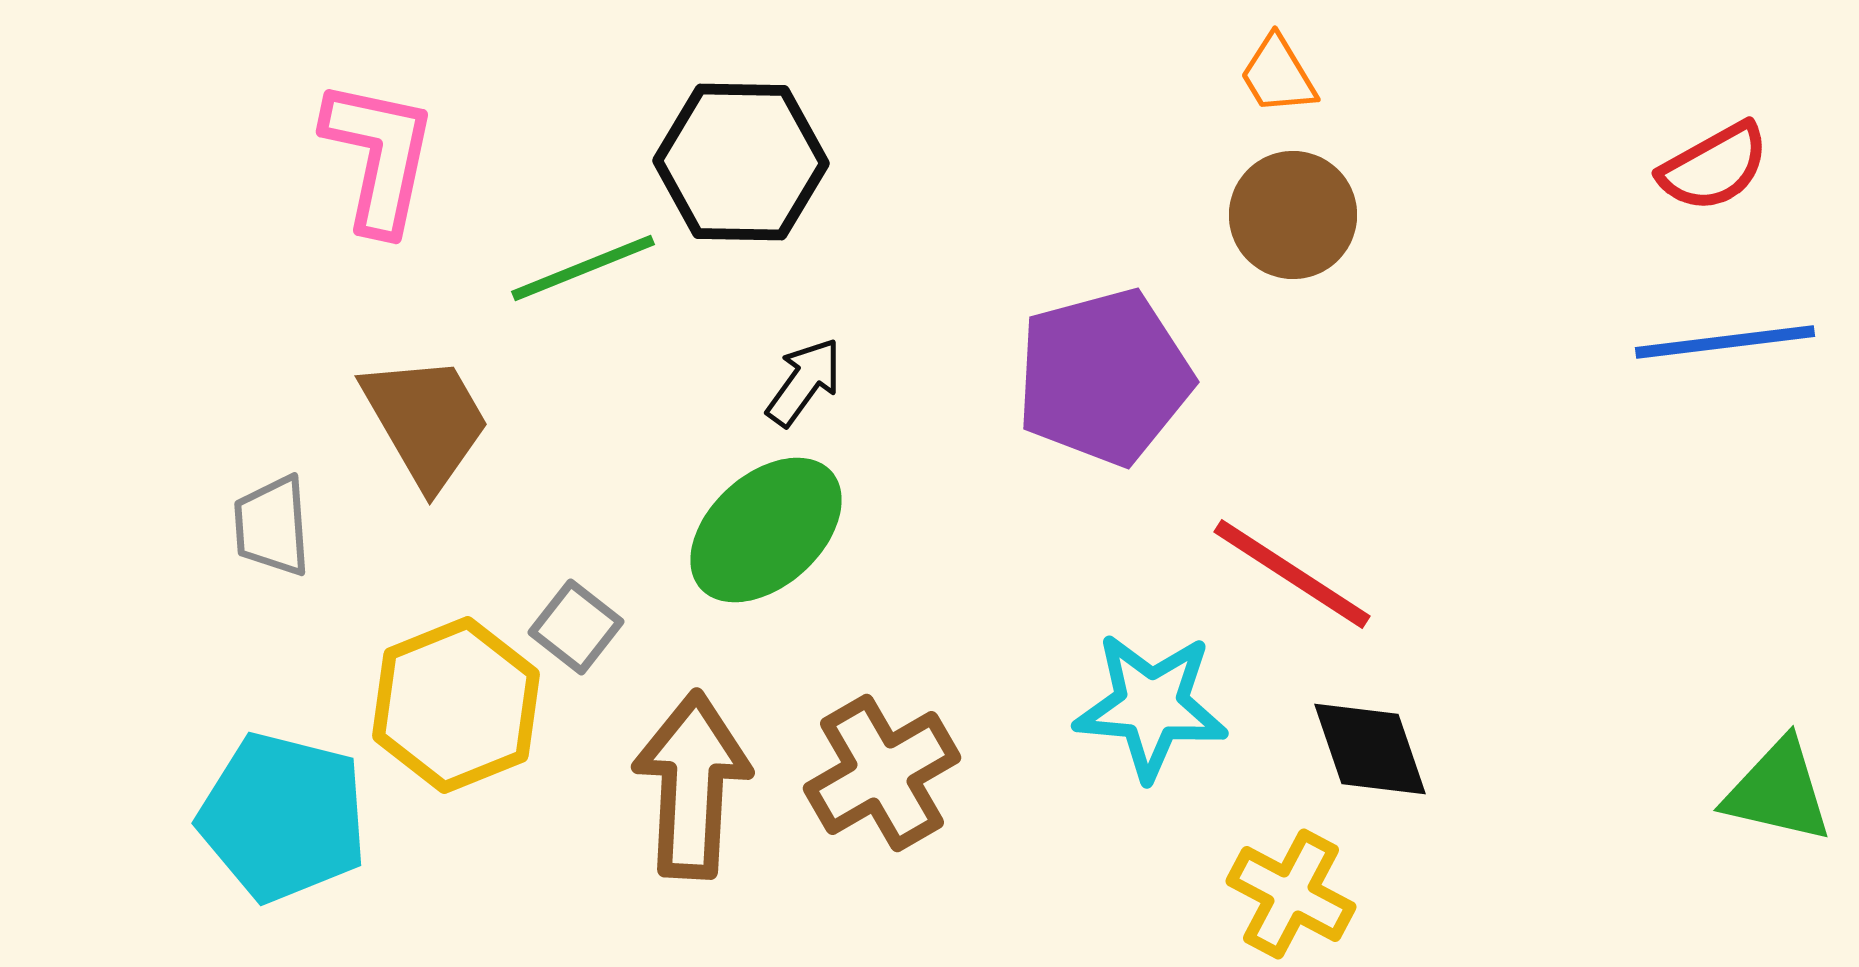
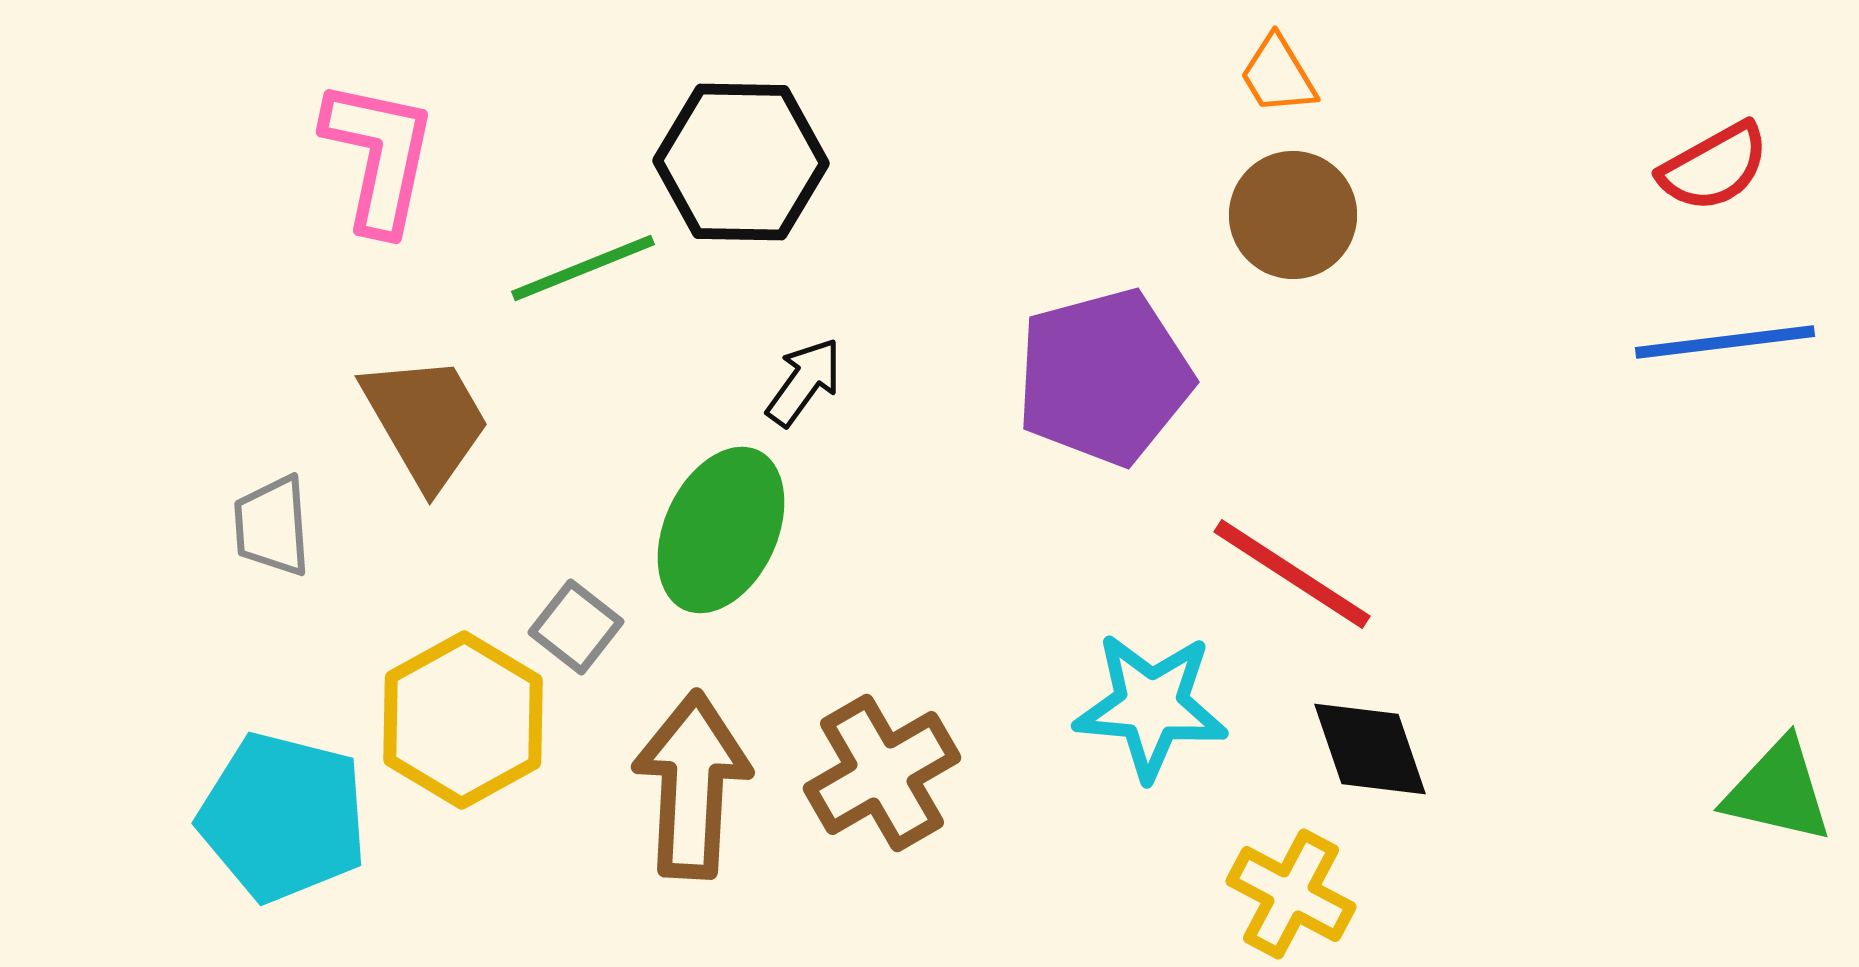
green ellipse: moved 45 px left; rotated 23 degrees counterclockwise
yellow hexagon: moved 7 px right, 15 px down; rotated 7 degrees counterclockwise
